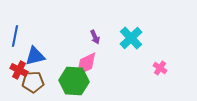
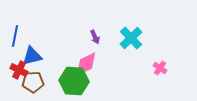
blue triangle: moved 3 px left
